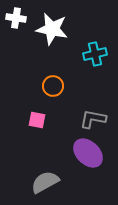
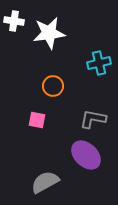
white cross: moved 2 px left, 3 px down
white star: moved 3 px left, 4 px down; rotated 20 degrees counterclockwise
cyan cross: moved 4 px right, 9 px down
purple ellipse: moved 2 px left, 2 px down
